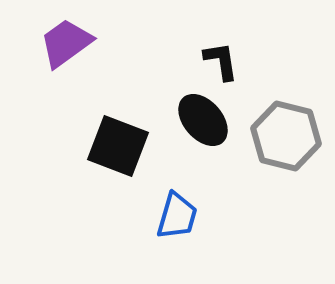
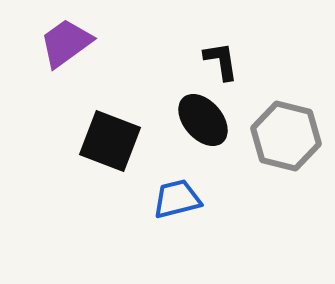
black square: moved 8 px left, 5 px up
blue trapezoid: moved 17 px up; rotated 120 degrees counterclockwise
